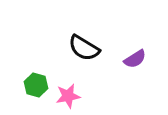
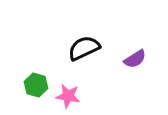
black semicircle: rotated 124 degrees clockwise
pink star: rotated 20 degrees clockwise
